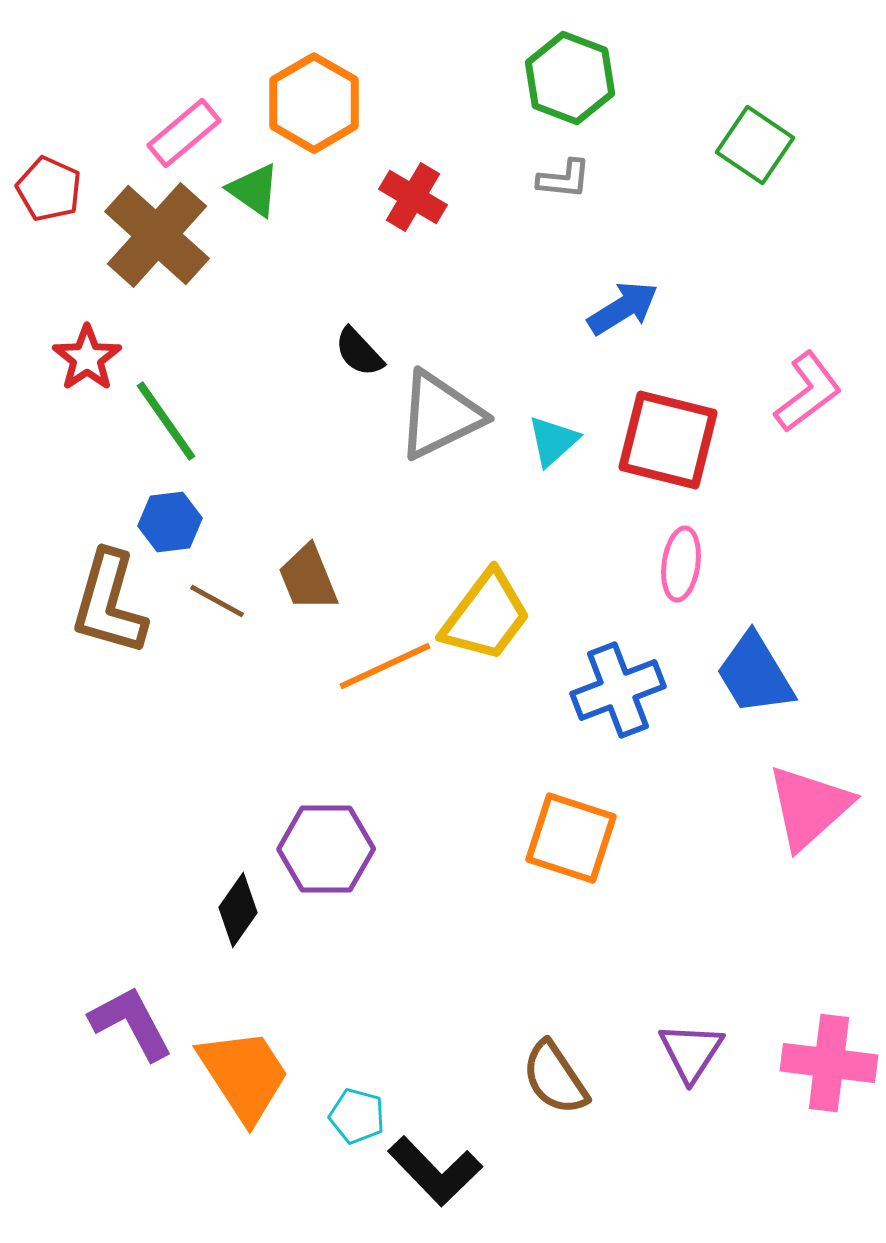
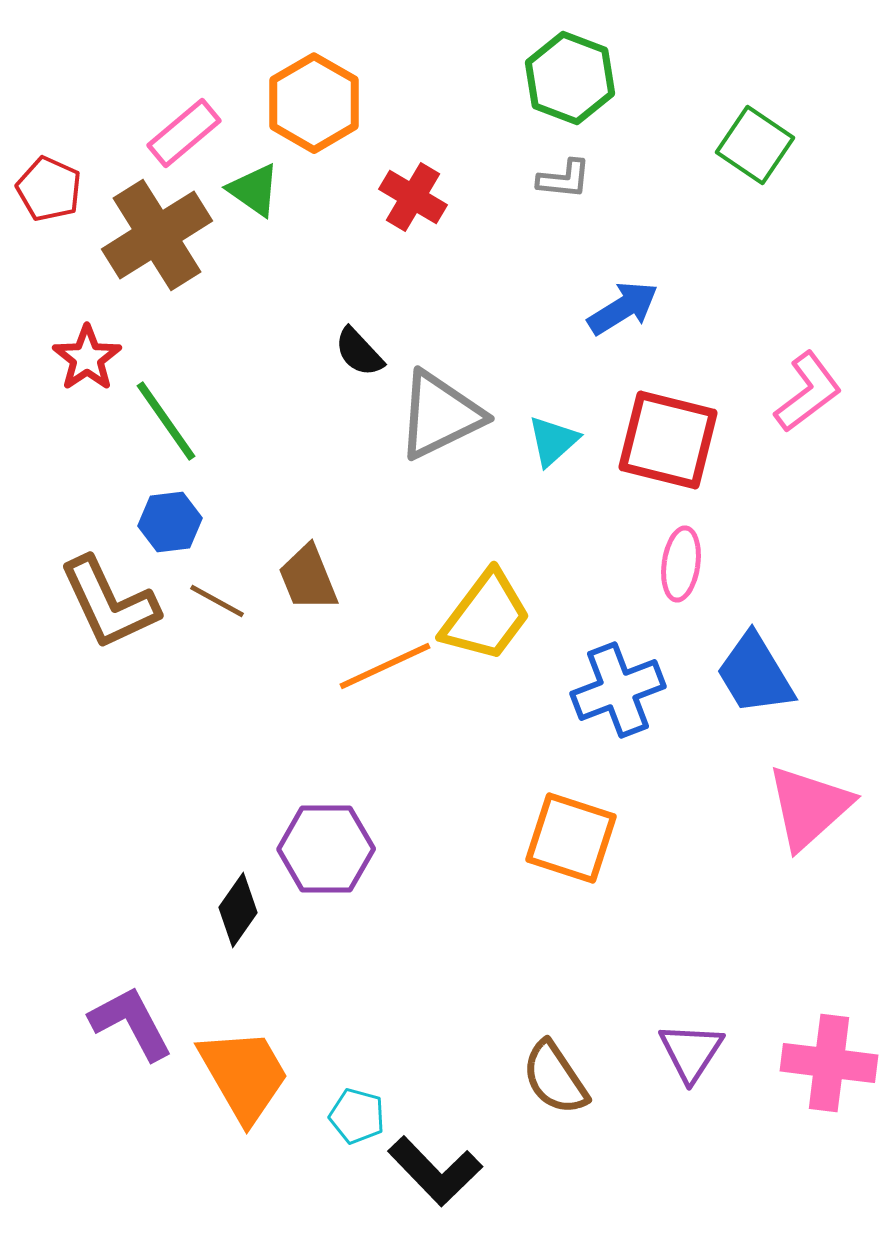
brown cross: rotated 16 degrees clockwise
brown L-shape: rotated 41 degrees counterclockwise
orange trapezoid: rotated 3 degrees clockwise
